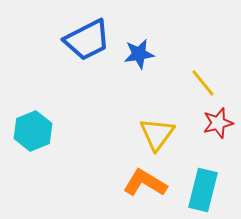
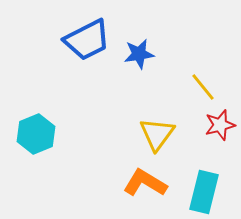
yellow line: moved 4 px down
red star: moved 2 px right, 2 px down
cyan hexagon: moved 3 px right, 3 px down
cyan rectangle: moved 1 px right, 2 px down
